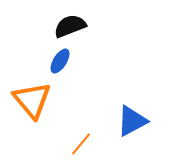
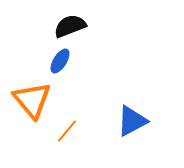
orange line: moved 14 px left, 13 px up
